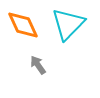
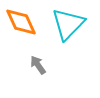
orange diamond: moved 2 px left, 3 px up
